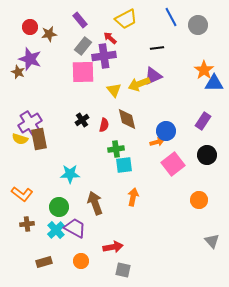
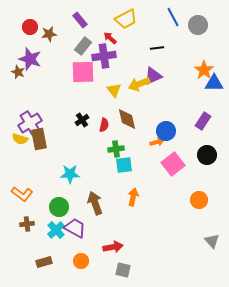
blue line at (171, 17): moved 2 px right
